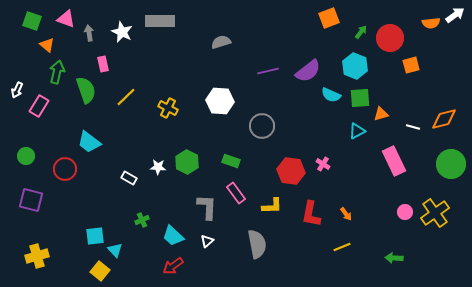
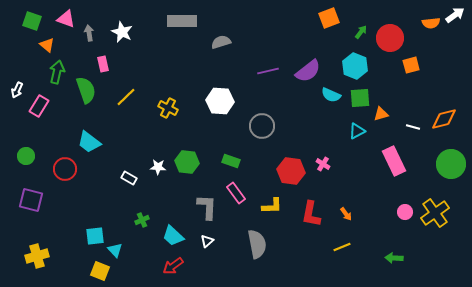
gray rectangle at (160, 21): moved 22 px right
green hexagon at (187, 162): rotated 20 degrees counterclockwise
yellow square at (100, 271): rotated 18 degrees counterclockwise
